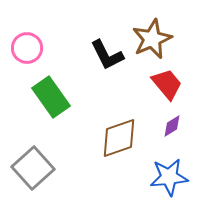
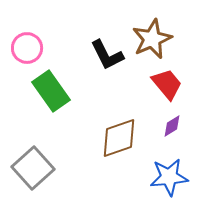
green rectangle: moved 6 px up
